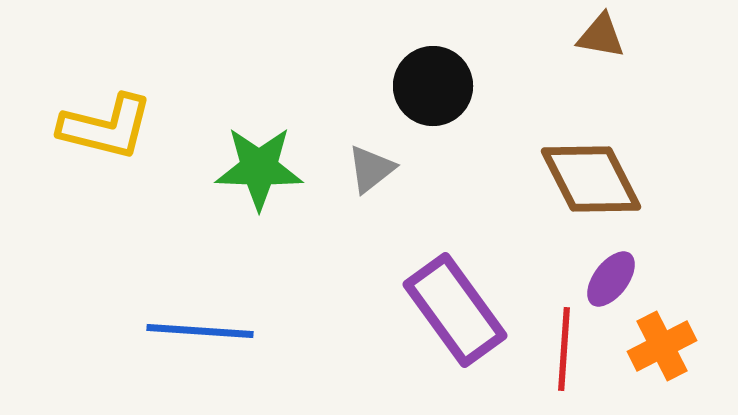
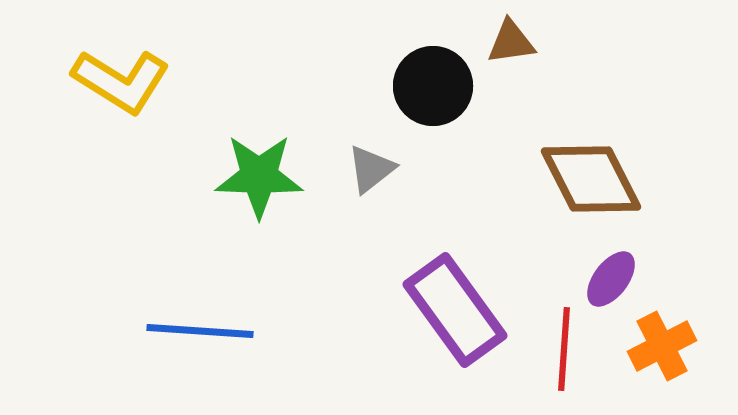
brown triangle: moved 90 px left, 6 px down; rotated 18 degrees counterclockwise
yellow L-shape: moved 15 px right, 46 px up; rotated 18 degrees clockwise
green star: moved 8 px down
